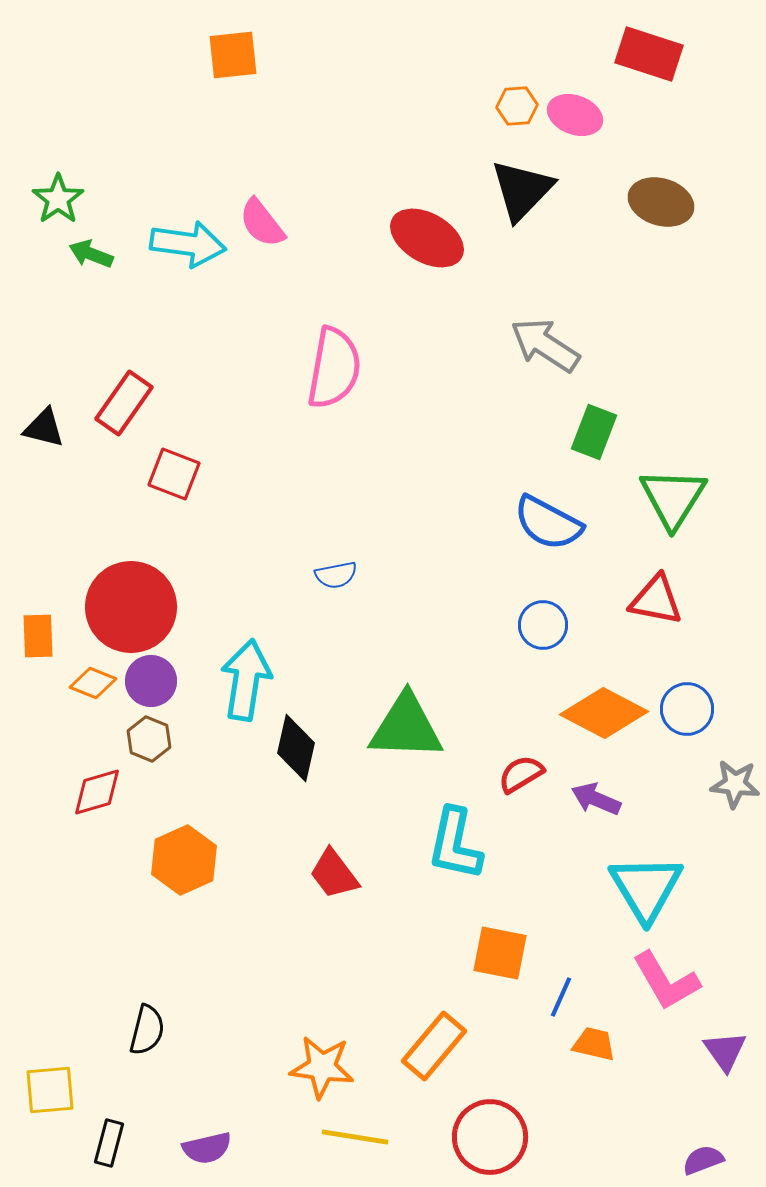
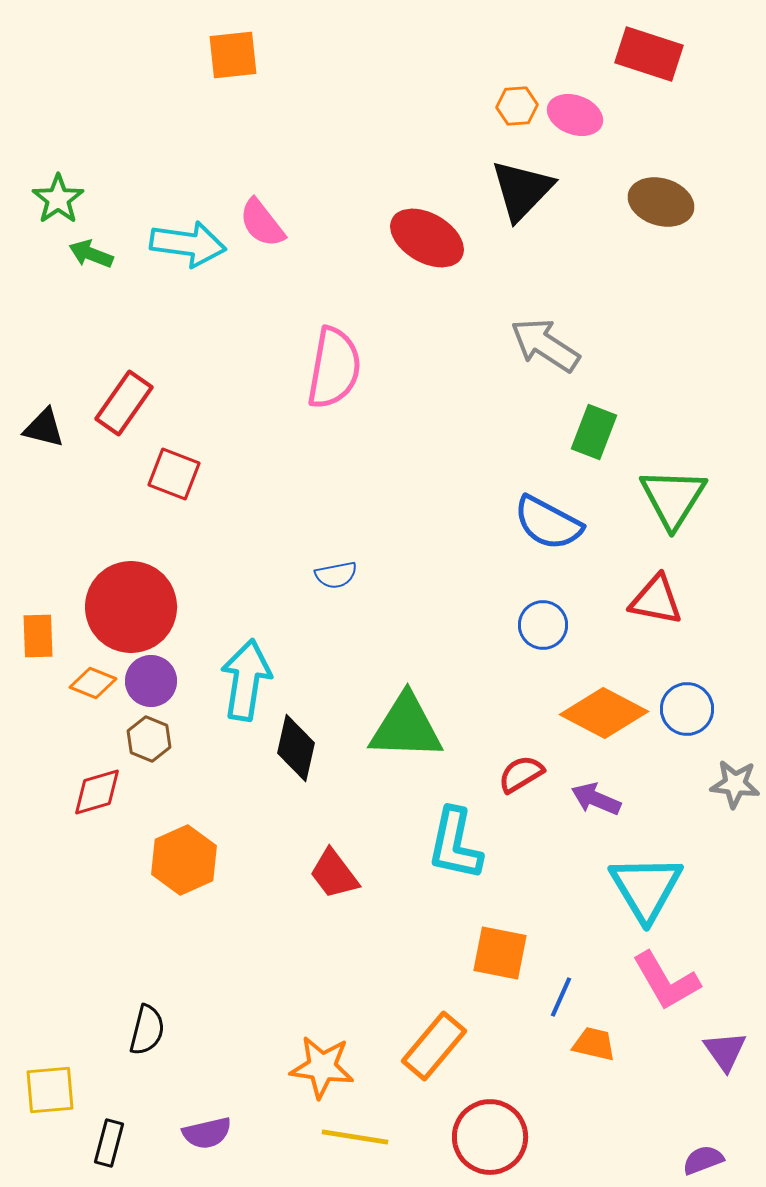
purple semicircle at (207, 1148): moved 15 px up
